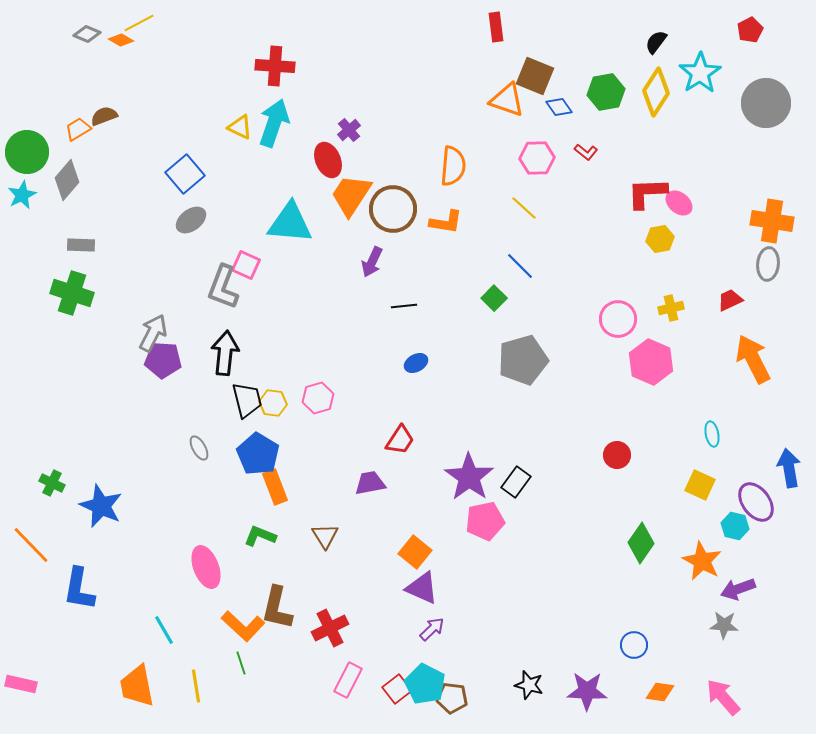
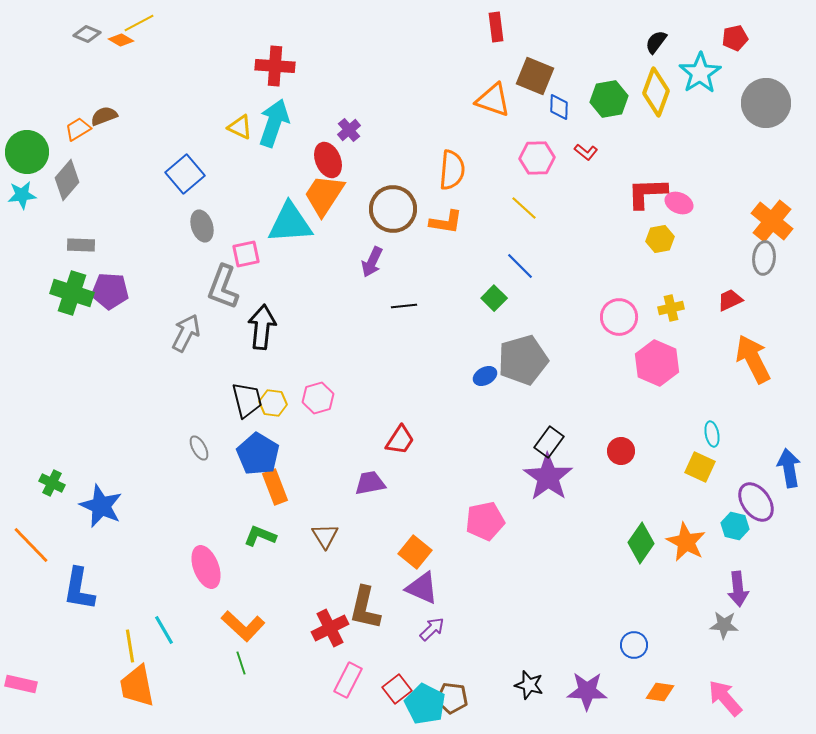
red pentagon at (750, 30): moved 15 px left, 8 px down; rotated 15 degrees clockwise
green hexagon at (606, 92): moved 3 px right, 7 px down
yellow diamond at (656, 92): rotated 12 degrees counterclockwise
orange triangle at (507, 100): moved 14 px left
blue diamond at (559, 107): rotated 36 degrees clockwise
orange semicircle at (453, 166): moved 1 px left, 4 px down
cyan star at (22, 195): rotated 20 degrees clockwise
orange trapezoid at (351, 195): moved 27 px left
pink ellipse at (679, 203): rotated 16 degrees counterclockwise
gray ellipse at (191, 220): moved 11 px right, 6 px down; rotated 72 degrees counterclockwise
orange cross at (772, 221): rotated 30 degrees clockwise
cyan triangle at (290, 223): rotated 9 degrees counterclockwise
gray ellipse at (768, 264): moved 4 px left, 6 px up
pink square at (246, 265): moved 11 px up; rotated 36 degrees counterclockwise
pink circle at (618, 319): moved 1 px right, 2 px up
gray arrow at (153, 333): moved 33 px right
black arrow at (225, 353): moved 37 px right, 26 px up
purple pentagon at (163, 360): moved 53 px left, 69 px up
pink hexagon at (651, 362): moved 6 px right, 1 px down
blue ellipse at (416, 363): moved 69 px right, 13 px down
red circle at (617, 455): moved 4 px right, 4 px up
purple star at (469, 477): moved 79 px right
black rectangle at (516, 482): moved 33 px right, 40 px up
yellow square at (700, 485): moved 18 px up
orange star at (702, 561): moved 16 px left, 19 px up
purple arrow at (738, 589): rotated 76 degrees counterclockwise
brown L-shape at (277, 608): moved 88 px right
cyan pentagon at (425, 684): moved 20 px down
yellow line at (196, 686): moved 66 px left, 40 px up
pink arrow at (723, 697): moved 2 px right, 1 px down
